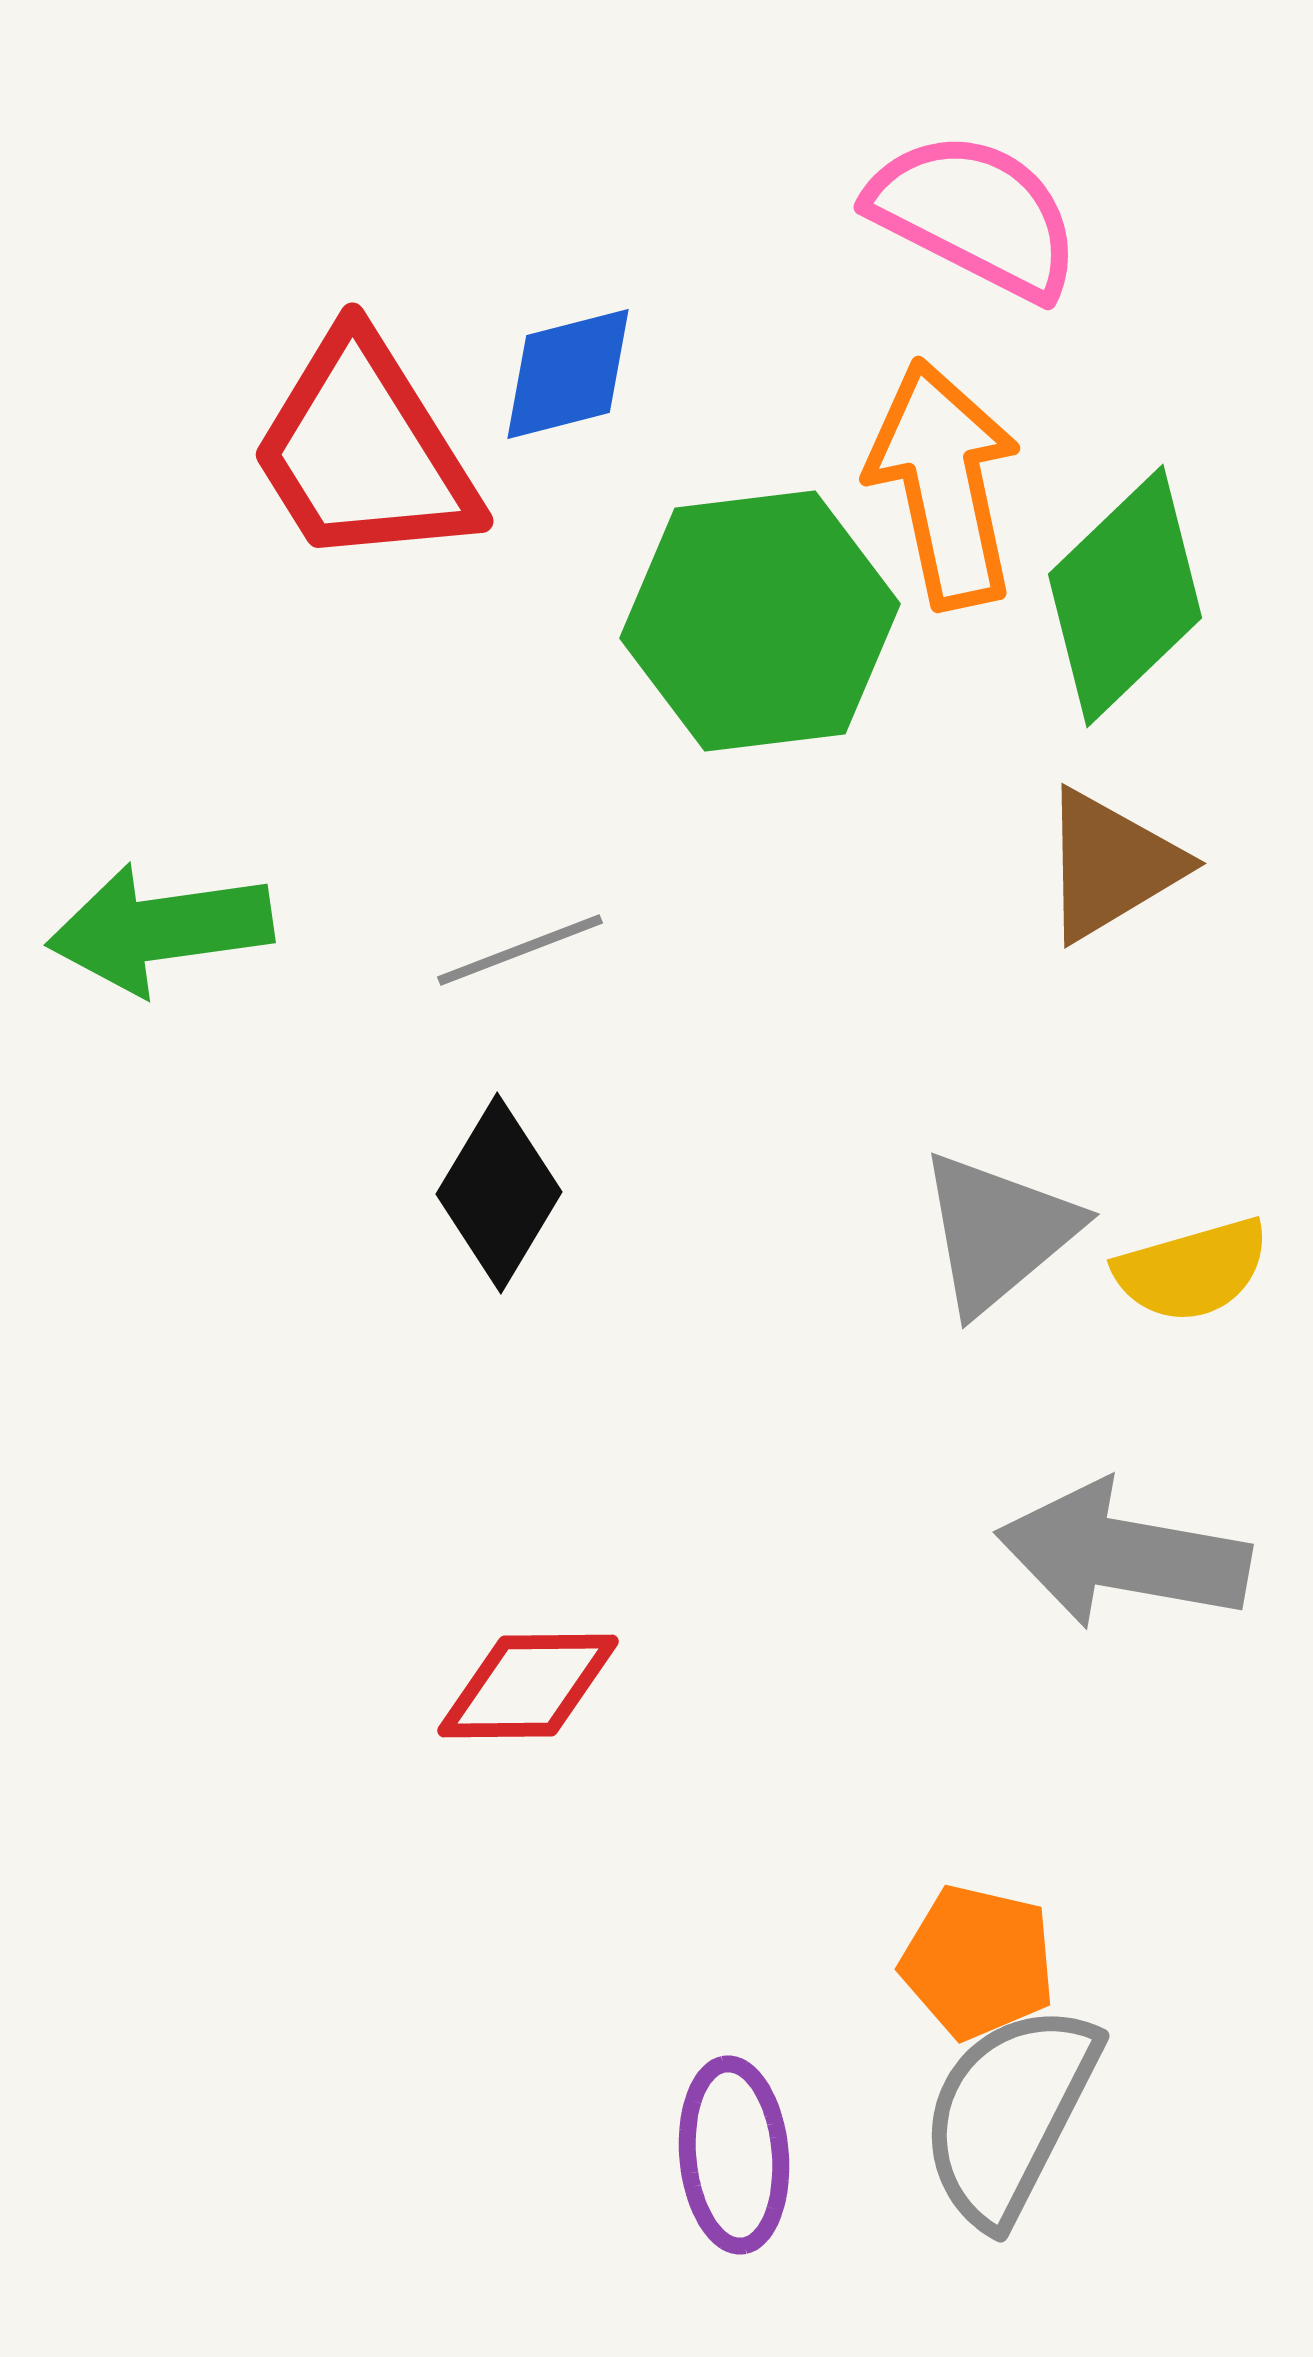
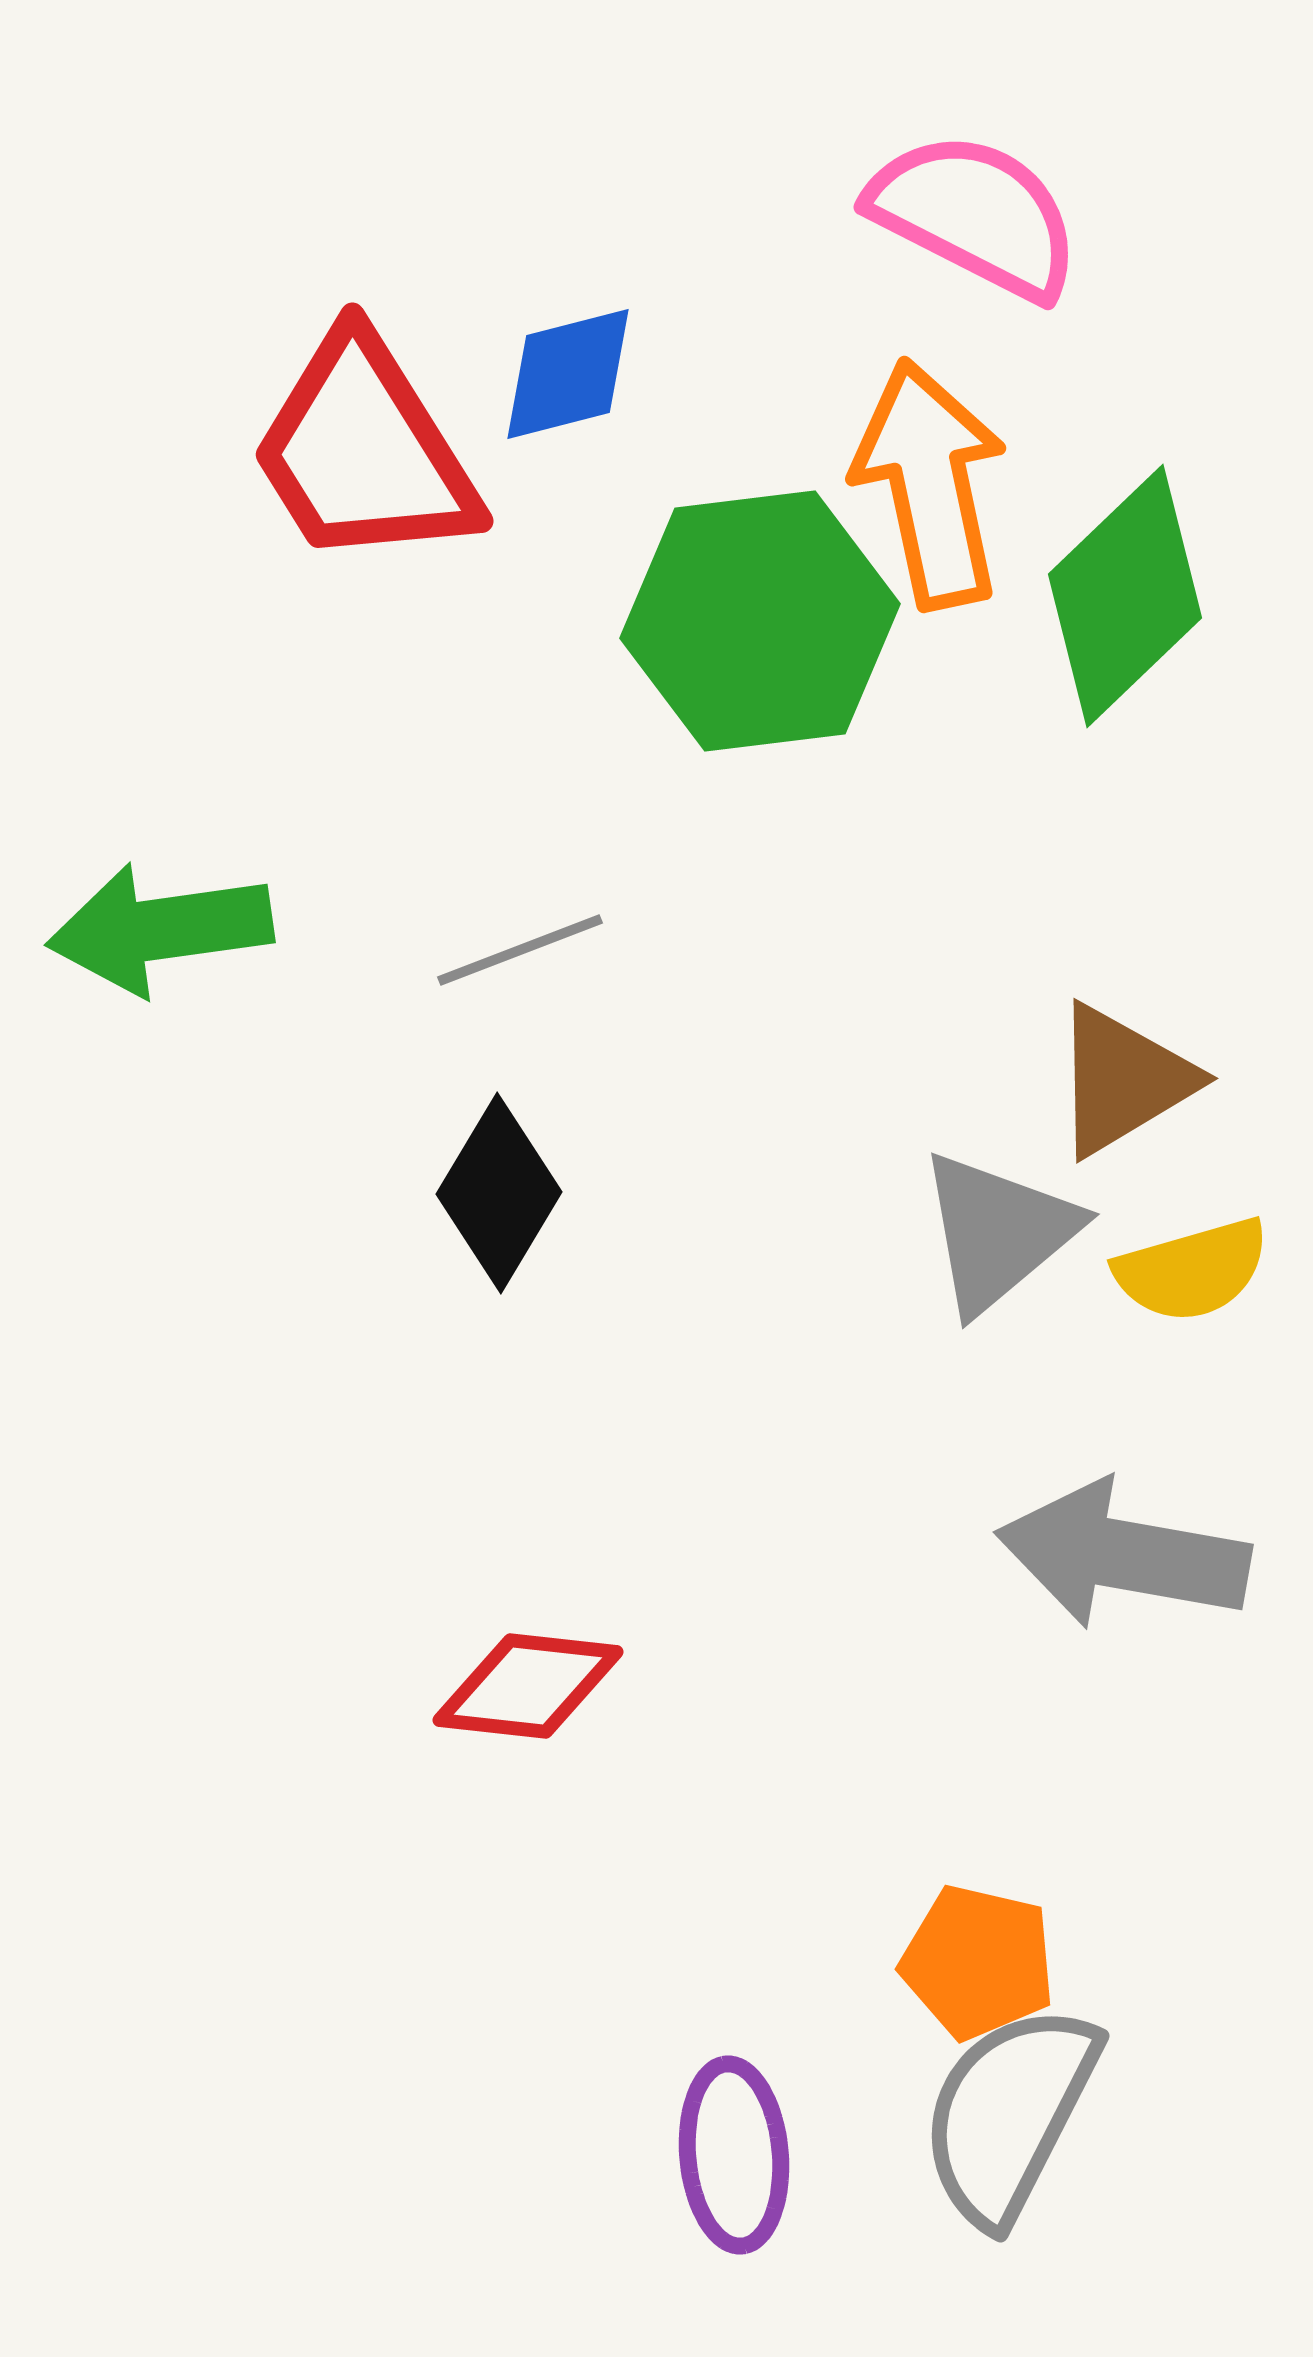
orange arrow: moved 14 px left
brown triangle: moved 12 px right, 215 px down
red diamond: rotated 7 degrees clockwise
